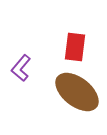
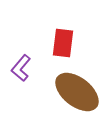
red rectangle: moved 12 px left, 4 px up
